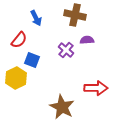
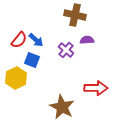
blue arrow: moved 22 px down; rotated 21 degrees counterclockwise
